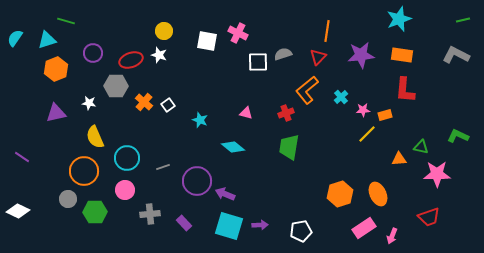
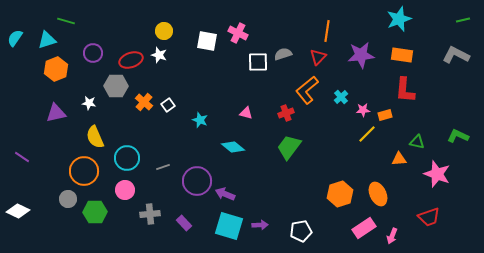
green trapezoid at (289, 147): rotated 28 degrees clockwise
green triangle at (421, 147): moved 4 px left, 5 px up
pink star at (437, 174): rotated 20 degrees clockwise
